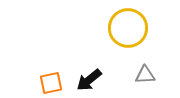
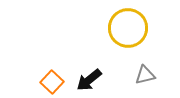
gray triangle: rotated 10 degrees counterclockwise
orange square: moved 1 px right, 1 px up; rotated 35 degrees counterclockwise
